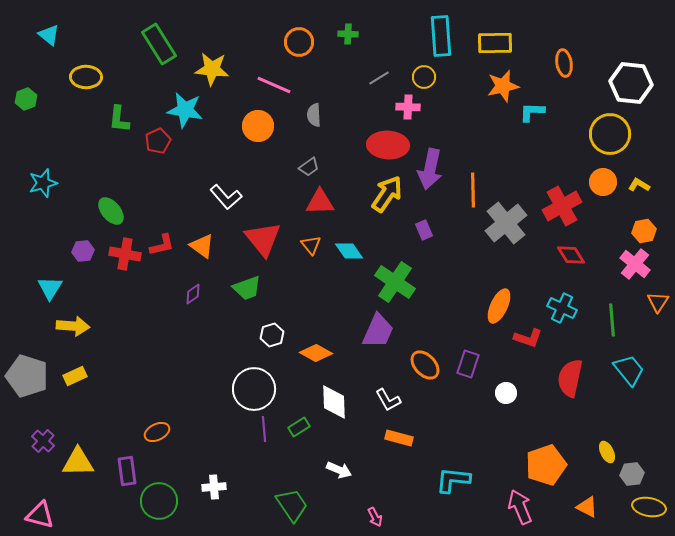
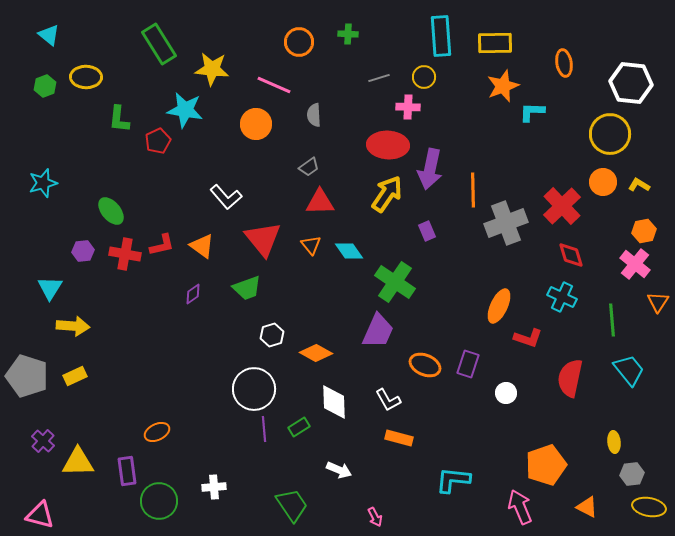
gray line at (379, 78): rotated 15 degrees clockwise
orange star at (503, 86): rotated 8 degrees counterclockwise
green hexagon at (26, 99): moved 19 px right, 13 px up
orange circle at (258, 126): moved 2 px left, 2 px up
red cross at (562, 206): rotated 15 degrees counterclockwise
gray cross at (506, 223): rotated 18 degrees clockwise
purple rectangle at (424, 230): moved 3 px right, 1 px down
red diamond at (571, 255): rotated 16 degrees clockwise
cyan cross at (562, 308): moved 11 px up
orange ellipse at (425, 365): rotated 24 degrees counterclockwise
yellow ellipse at (607, 452): moved 7 px right, 10 px up; rotated 20 degrees clockwise
